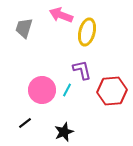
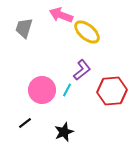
yellow ellipse: rotated 64 degrees counterclockwise
purple L-shape: rotated 65 degrees clockwise
